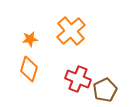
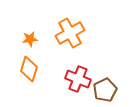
orange cross: moved 1 px left, 2 px down; rotated 12 degrees clockwise
